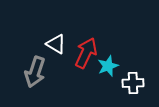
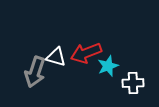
white triangle: moved 13 px down; rotated 15 degrees counterclockwise
red arrow: rotated 136 degrees counterclockwise
